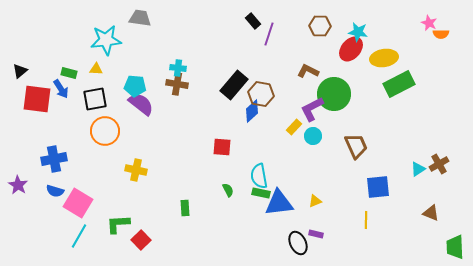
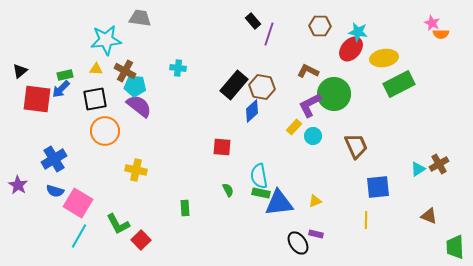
pink star at (429, 23): moved 3 px right
green rectangle at (69, 73): moved 4 px left, 2 px down; rotated 28 degrees counterclockwise
brown cross at (177, 84): moved 52 px left, 13 px up; rotated 20 degrees clockwise
blue arrow at (61, 89): rotated 78 degrees clockwise
brown hexagon at (261, 94): moved 1 px right, 7 px up
purple semicircle at (141, 104): moved 2 px left, 2 px down
purple L-shape at (312, 109): moved 2 px left, 4 px up
blue cross at (54, 159): rotated 20 degrees counterclockwise
brown triangle at (431, 213): moved 2 px left, 3 px down
green L-shape at (118, 224): rotated 115 degrees counterclockwise
black ellipse at (298, 243): rotated 10 degrees counterclockwise
